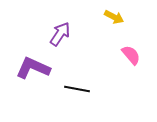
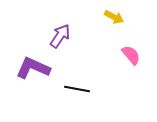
purple arrow: moved 2 px down
